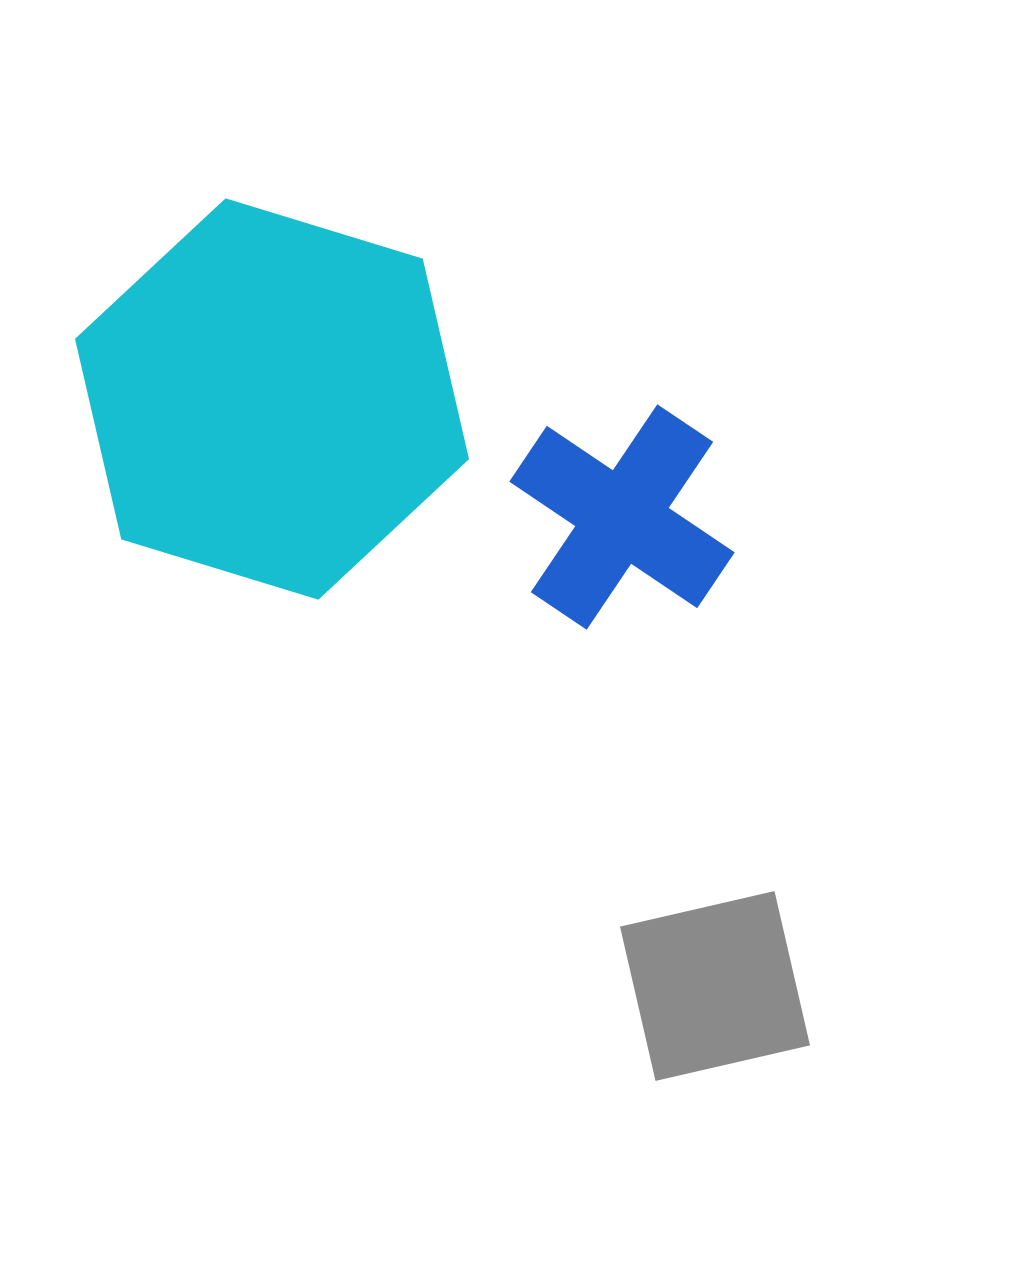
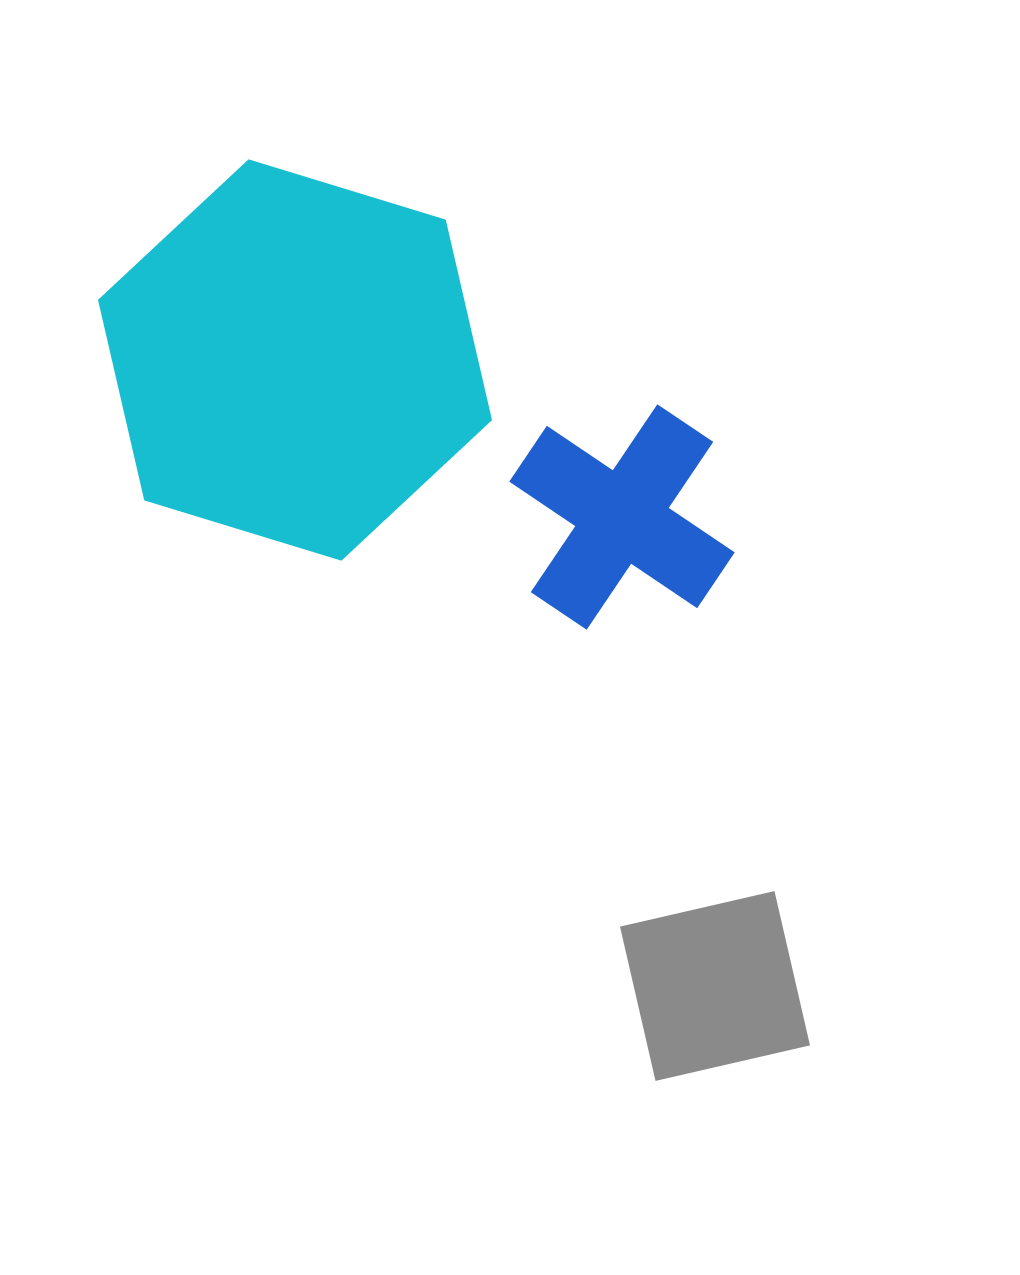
cyan hexagon: moved 23 px right, 39 px up
